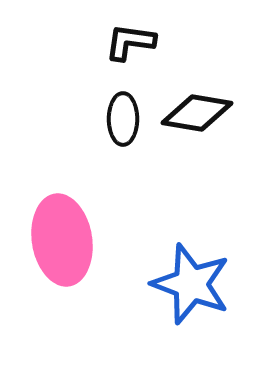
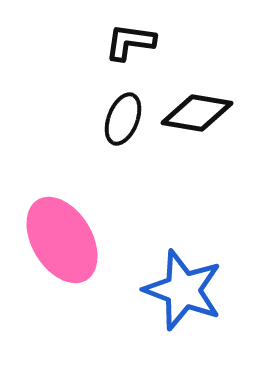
black ellipse: rotated 21 degrees clockwise
pink ellipse: rotated 22 degrees counterclockwise
blue star: moved 8 px left, 6 px down
